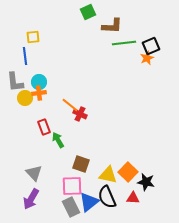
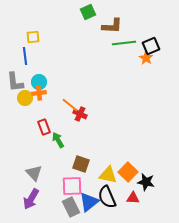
orange star: moved 1 px left; rotated 16 degrees counterclockwise
